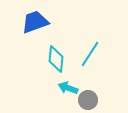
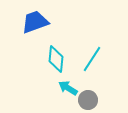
cyan line: moved 2 px right, 5 px down
cyan arrow: rotated 12 degrees clockwise
